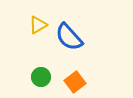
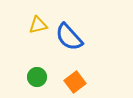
yellow triangle: rotated 18 degrees clockwise
green circle: moved 4 px left
